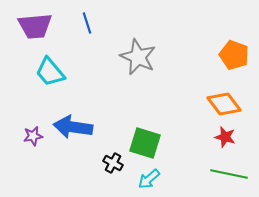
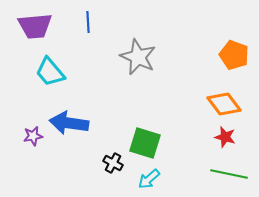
blue line: moved 1 px right, 1 px up; rotated 15 degrees clockwise
blue arrow: moved 4 px left, 4 px up
